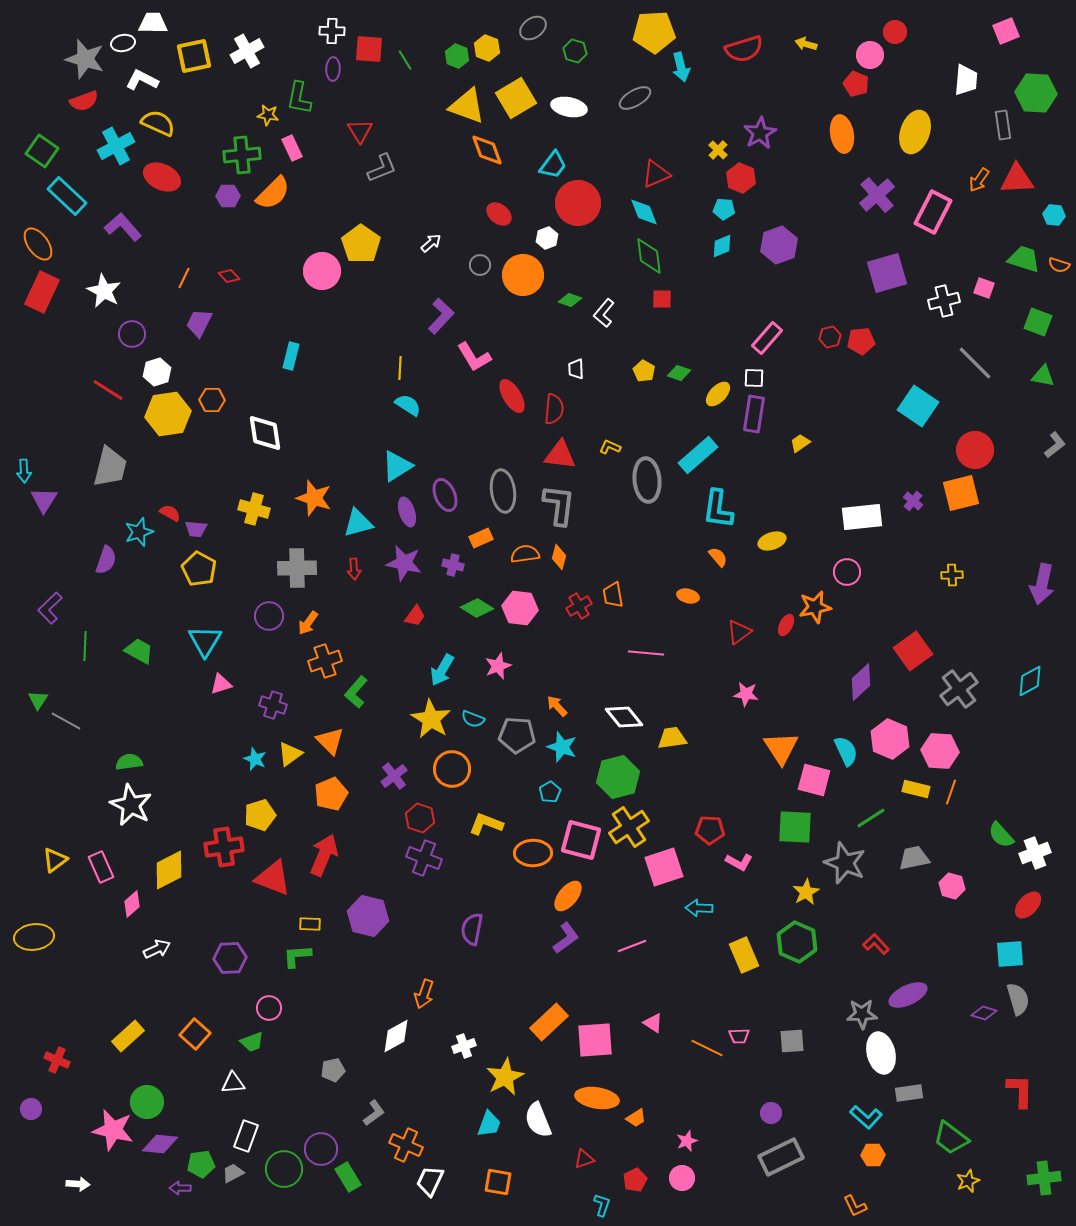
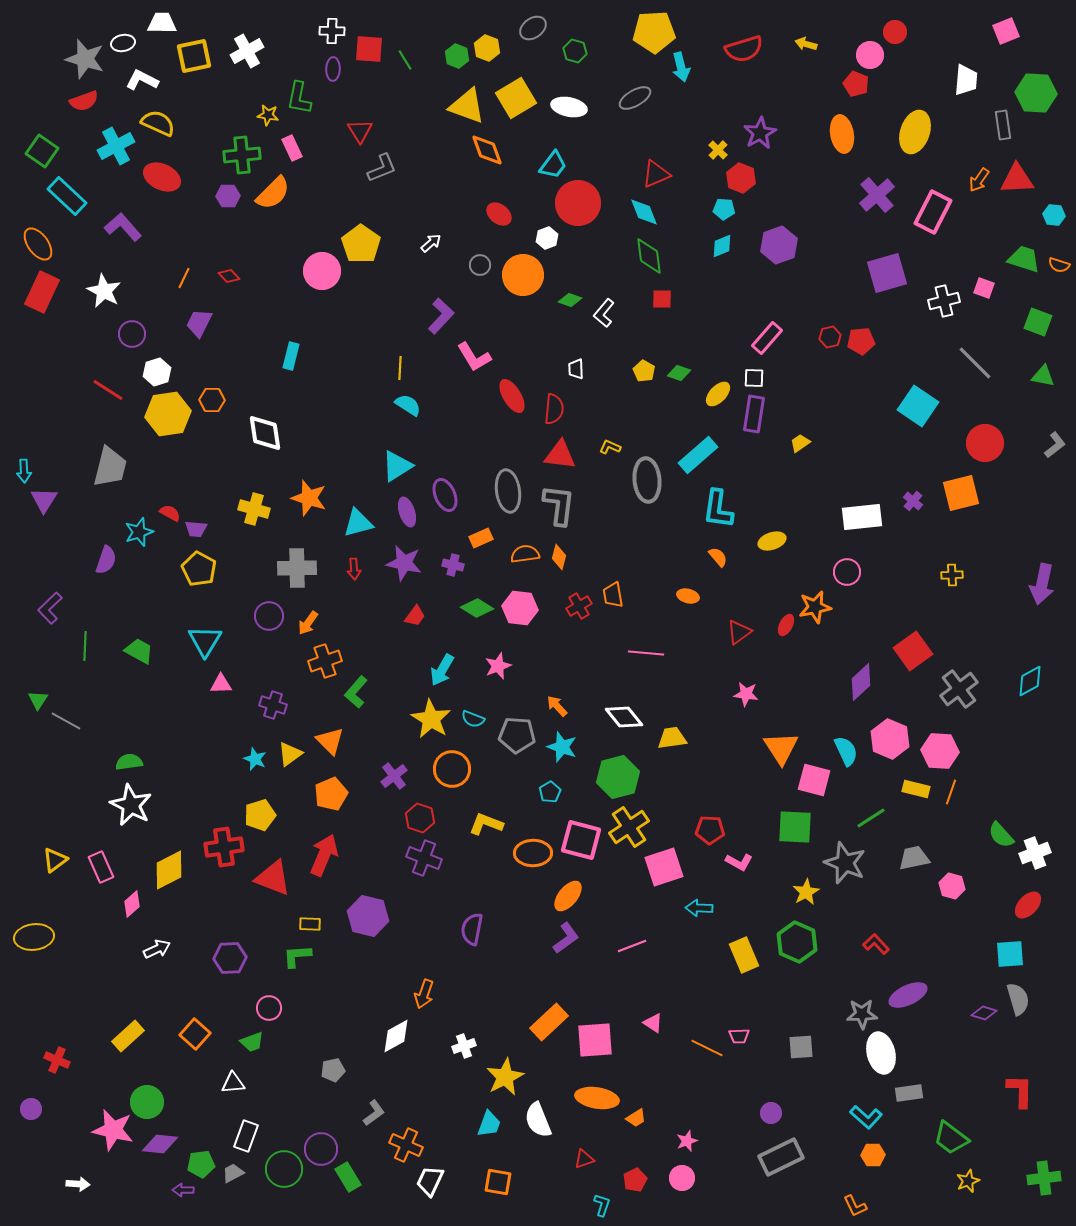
white trapezoid at (153, 23): moved 9 px right
red circle at (975, 450): moved 10 px right, 7 px up
gray ellipse at (503, 491): moved 5 px right
orange star at (314, 498): moved 5 px left
pink triangle at (221, 684): rotated 15 degrees clockwise
gray square at (792, 1041): moved 9 px right, 6 px down
purple arrow at (180, 1188): moved 3 px right, 2 px down
